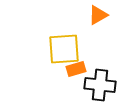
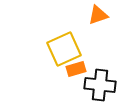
orange triangle: rotated 10 degrees clockwise
yellow square: rotated 20 degrees counterclockwise
